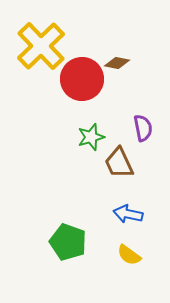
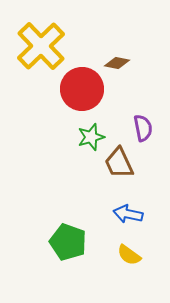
red circle: moved 10 px down
